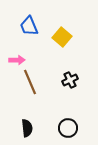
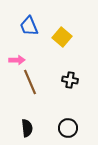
black cross: rotated 35 degrees clockwise
